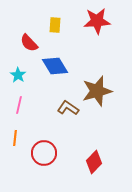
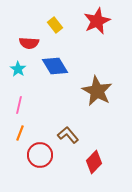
red star: rotated 20 degrees counterclockwise
yellow rectangle: rotated 42 degrees counterclockwise
red semicircle: rotated 42 degrees counterclockwise
cyan star: moved 6 px up
brown star: rotated 28 degrees counterclockwise
brown L-shape: moved 27 px down; rotated 15 degrees clockwise
orange line: moved 5 px right, 5 px up; rotated 14 degrees clockwise
red circle: moved 4 px left, 2 px down
